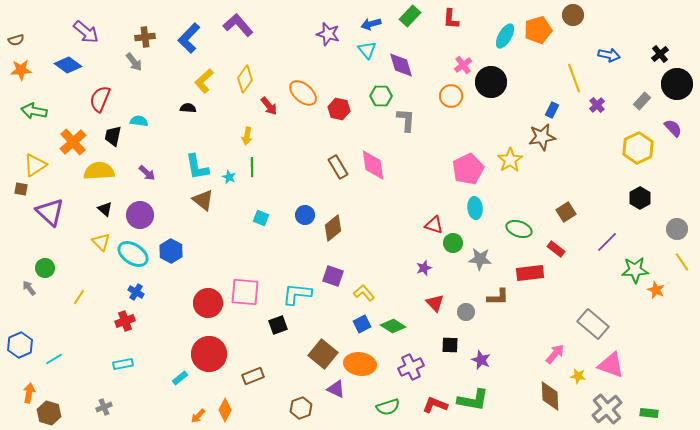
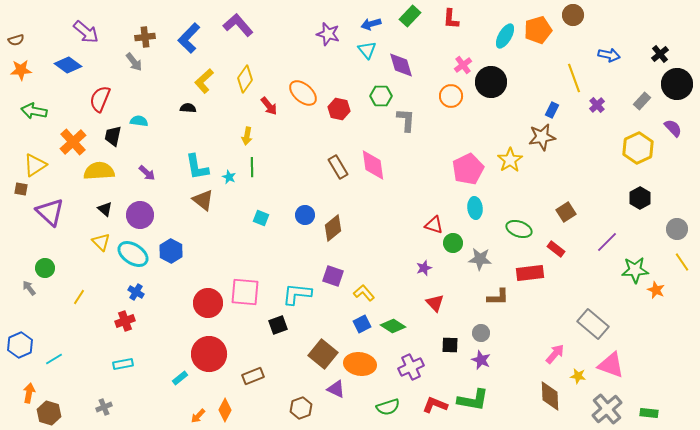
gray circle at (466, 312): moved 15 px right, 21 px down
